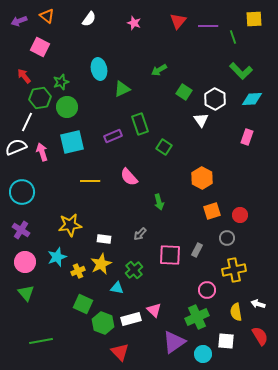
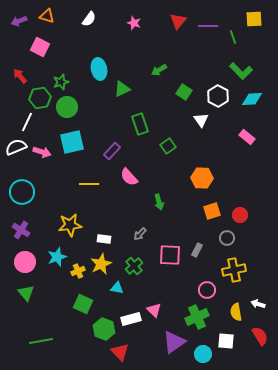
orange triangle at (47, 16): rotated 21 degrees counterclockwise
red arrow at (24, 76): moved 4 px left
white hexagon at (215, 99): moved 3 px right, 3 px up
purple rectangle at (113, 136): moved 1 px left, 15 px down; rotated 24 degrees counterclockwise
pink rectangle at (247, 137): rotated 70 degrees counterclockwise
green square at (164, 147): moved 4 px right, 1 px up; rotated 21 degrees clockwise
pink arrow at (42, 152): rotated 126 degrees clockwise
orange hexagon at (202, 178): rotated 25 degrees counterclockwise
yellow line at (90, 181): moved 1 px left, 3 px down
green cross at (134, 270): moved 4 px up
green hexagon at (103, 323): moved 1 px right, 6 px down
